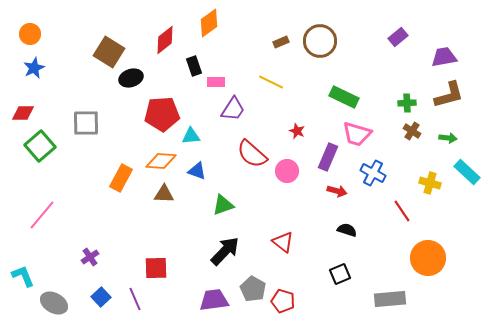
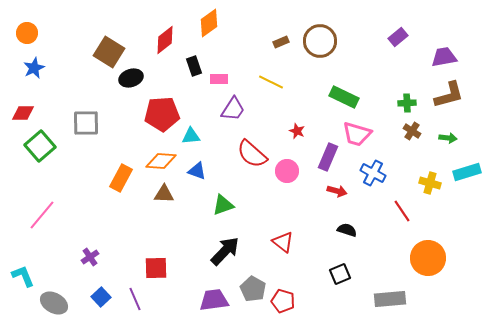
orange circle at (30, 34): moved 3 px left, 1 px up
pink rectangle at (216, 82): moved 3 px right, 3 px up
cyan rectangle at (467, 172): rotated 60 degrees counterclockwise
